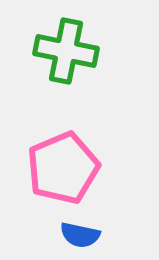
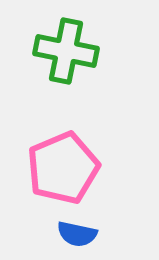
blue semicircle: moved 3 px left, 1 px up
